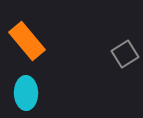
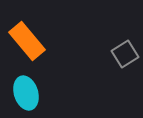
cyan ellipse: rotated 16 degrees counterclockwise
